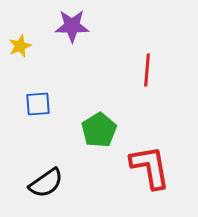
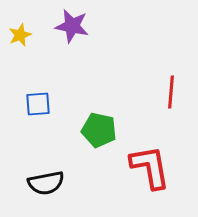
purple star: rotated 12 degrees clockwise
yellow star: moved 11 px up
red line: moved 24 px right, 22 px down
green pentagon: rotated 28 degrees counterclockwise
black semicircle: rotated 24 degrees clockwise
